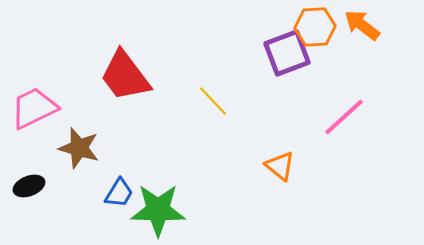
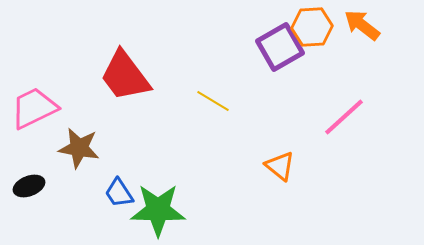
orange hexagon: moved 3 px left
purple square: moved 7 px left, 6 px up; rotated 9 degrees counterclockwise
yellow line: rotated 16 degrees counterclockwise
brown star: rotated 6 degrees counterclockwise
blue trapezoid: rotated 116 degrees clockwise
